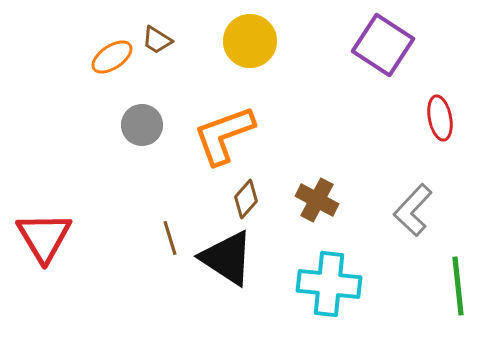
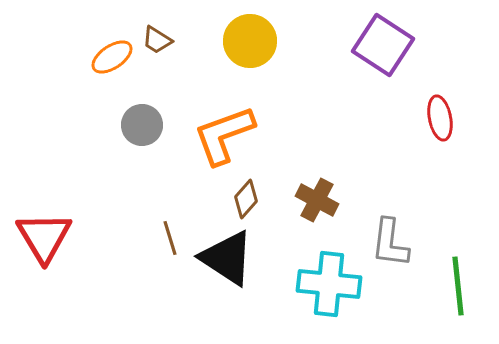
gray L-shape: moved 23 px left, 33 px down; rotated 36 degrees counterclockwise
